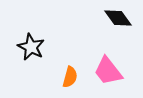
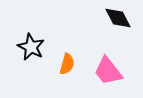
black diamond: rotated 8 degrees clockwise
orange semicircle: moved 3 px left, 13 px up
